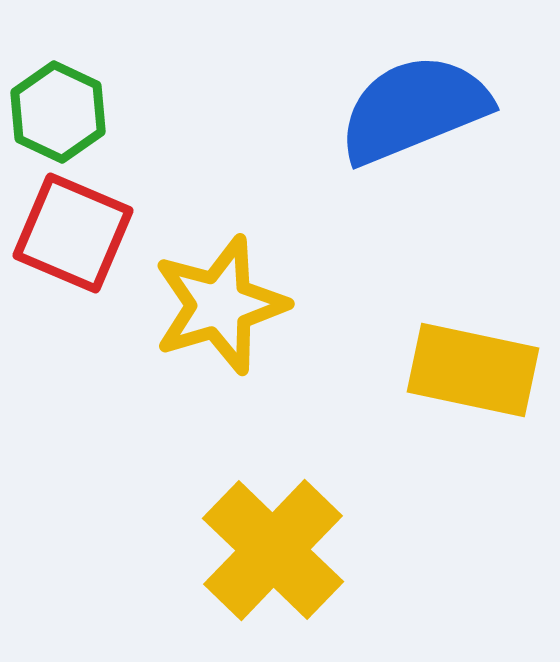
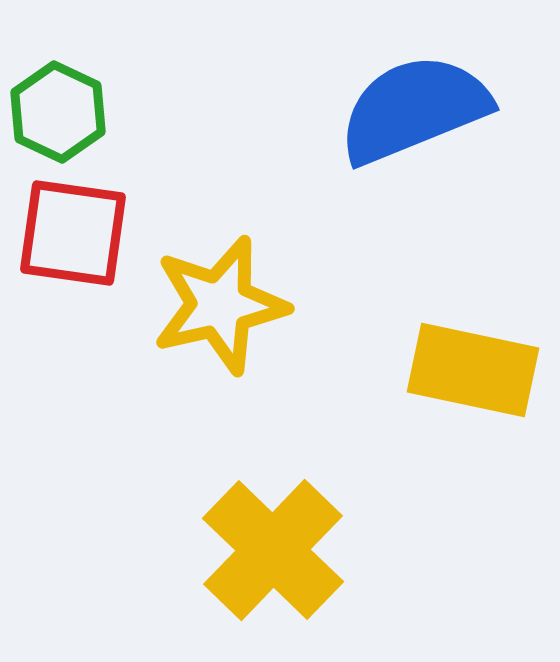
red square: rotated 15 degrees counterclockwise
yellow star: rotated 4 degrees clockwise
